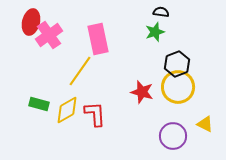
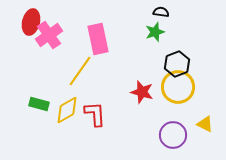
purple circle: moved 1 px up
